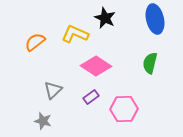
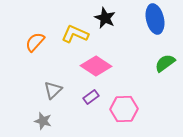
orange semicircle: rotated 10 degrees counterclockwise
green semicircle: moved 15 px right; rotated 40 degrees clockwise
